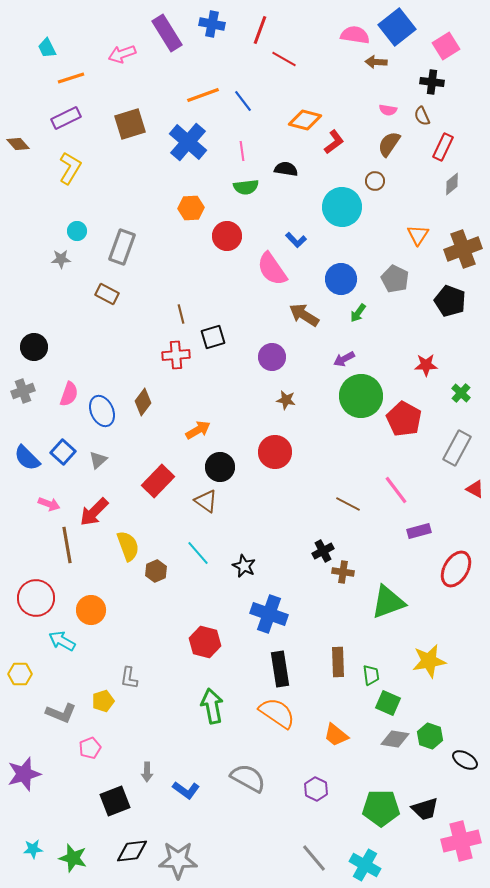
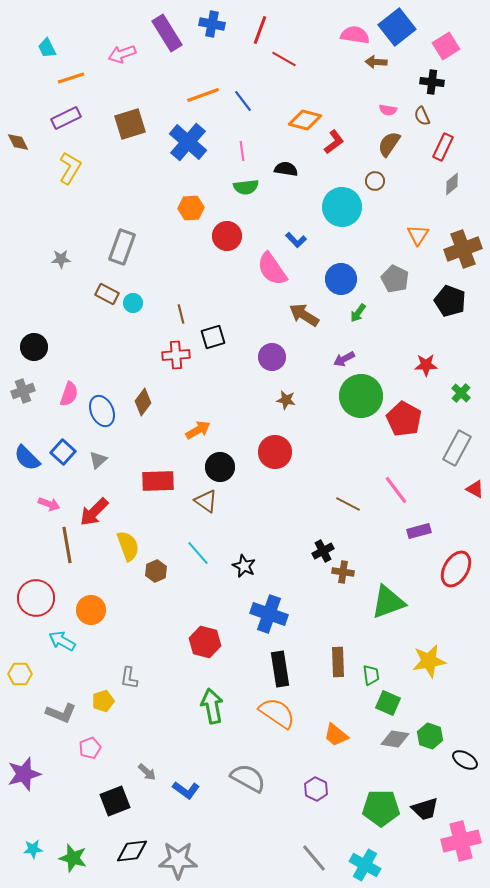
brown diamond at (18, 144): moved 2 px up; rotated 15 degrees clockwise
cyan circle at (77, 231): moved 56 px right, 72 px down
red rectangle at (158, 481): rotated 44 degrees clockwise
gray arrow at (147, 772): rotated 48 degrees counterclockwise
